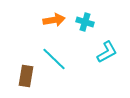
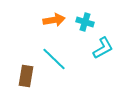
cyan L-shape: moved 4 px left, 4 px up
